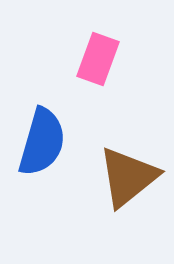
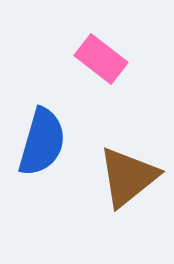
pink rectangle: moved 3 px right; rotated 72 degrees counterclockwise
